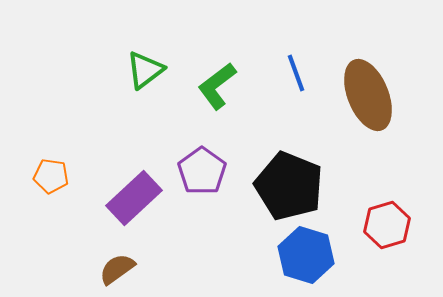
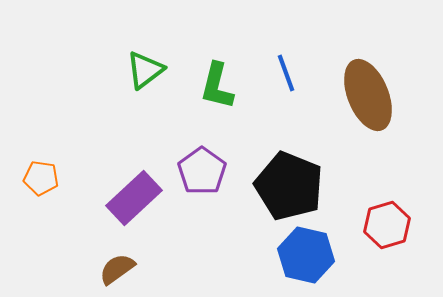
blue line: moved 10 px left
green L-shape: rotated 39 degrees counterclockwise
orange pentagon: moved 10 px left, 2 px down
blue hexagon: rotated 4 degrees counterclockwise
